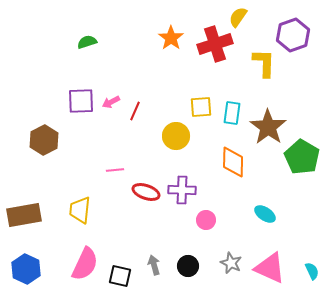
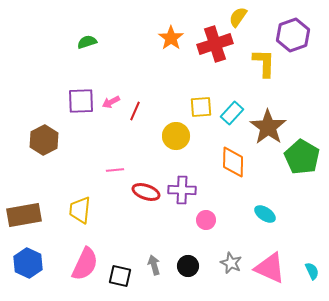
cyan rectangle: rotated 35 degrees clockwise
blue hexagon: moved 2 px right, 6 px up
